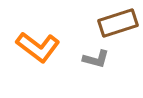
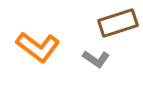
gray L-shape: rotated 20 degrees clockwise
